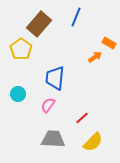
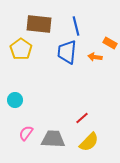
blue line: moved 9 px down; rotated 36 degrees counterclockwise
brown rectangle: rotated 55 degrees clockwise
orange rectangle: moved 1 px right
orange arrow: rotated 136 degrees counterclockwise
blue trapezoid: moved 12 px right, 26 px up
cyan circle: moved 3 px left, 6 px down
pink semicircle: moved 22 px left, 28 px down
yellow semicircle: moved 4 px left
